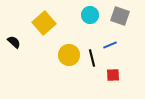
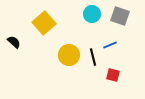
cyan circle: moved 2 px right, 1 px up
black line: moved 1 px right, 1 px up
red square: rotated 16 degrees clockwise
